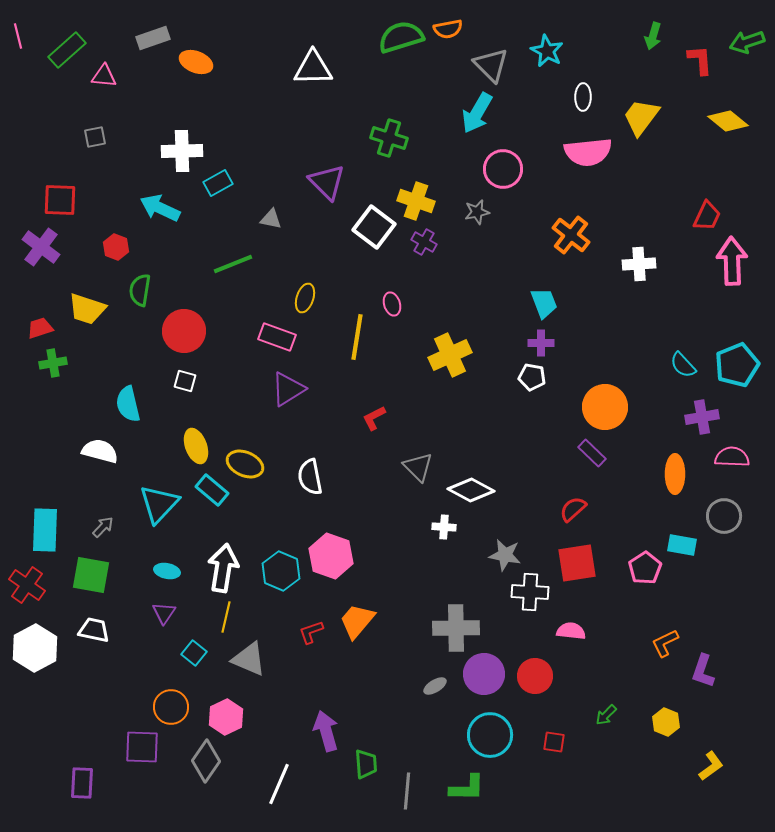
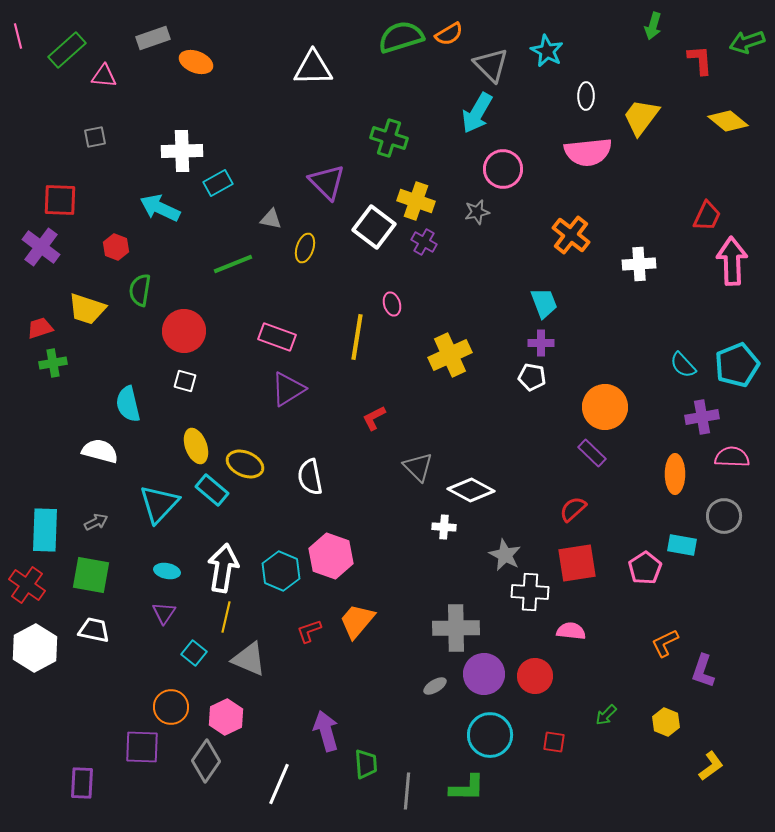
orange semicircle at (448, 29): moved 1 px right, 5 px down; rotated 20 degrees counterclockwise
green arrow at (653, 36): moved 10 px up
white ellipse at (583, 97): moved 3 px right, 1 px up
yellow ellipse at (305, 298): moved 50 px up
gray arrow at (103, 527): moved 7 px left, 5 px up; rotated 20 degrees clockwise
gray star at (505, 555): rotated 16 degrees clockwise
red L-shape at (311, 632): moved 2 px left, 1 px up
